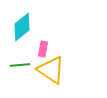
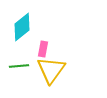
green line: moved 1 px left, 1 px down
yellow triangle: rotated 32 degrees clockwise
